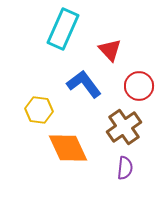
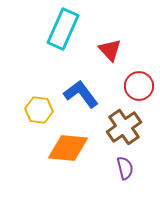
blue L-shape: moved 3 px left, 10 px down
orange diamond: rotated 60 degrees counterclockwise
purple semicircle: rotated 20 degrees counterclockwise
